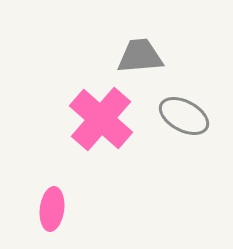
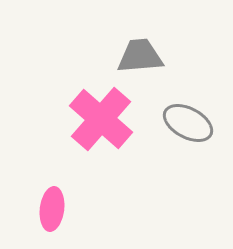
gray ellipse: moved 4 px right, 7 px down
